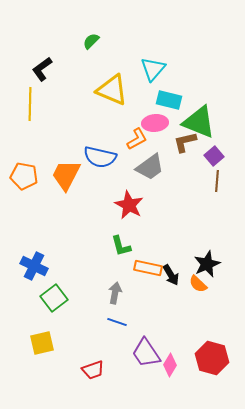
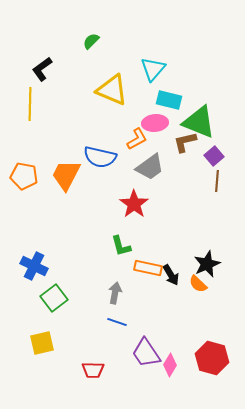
red star: moved 5 px right, 1 px up; rotated 8 degrees clockwise
red trapezoid: rotated 20 degrees clockwise
